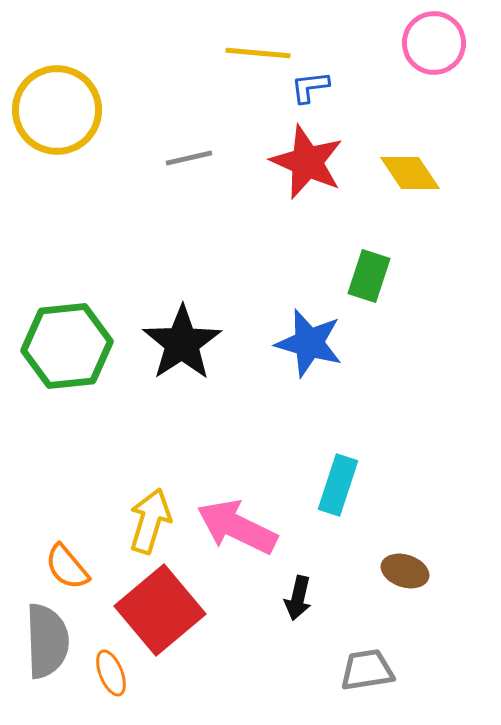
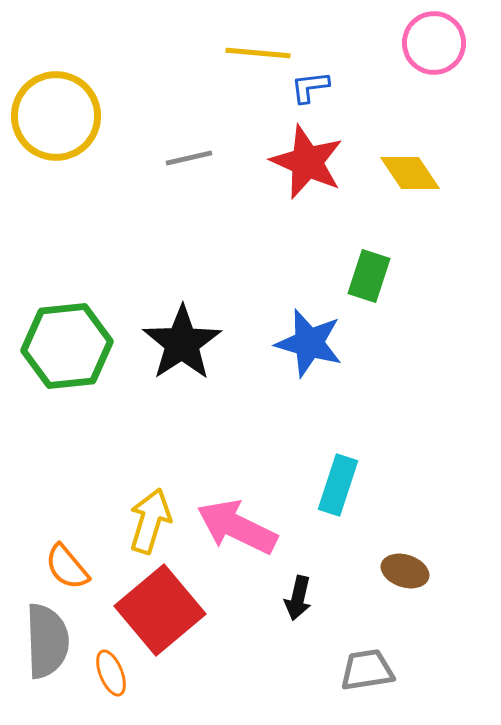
yellow circle: moved 1 px left, 6 px down
